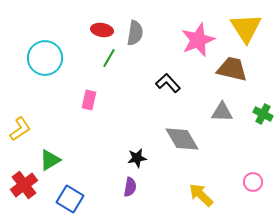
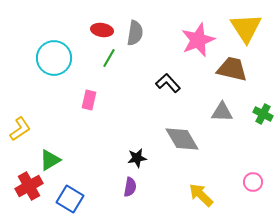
cyan circle: moved 9 px right
red cross: moved 5 px right, 1 px down; rotated 8 degrees clockwise
